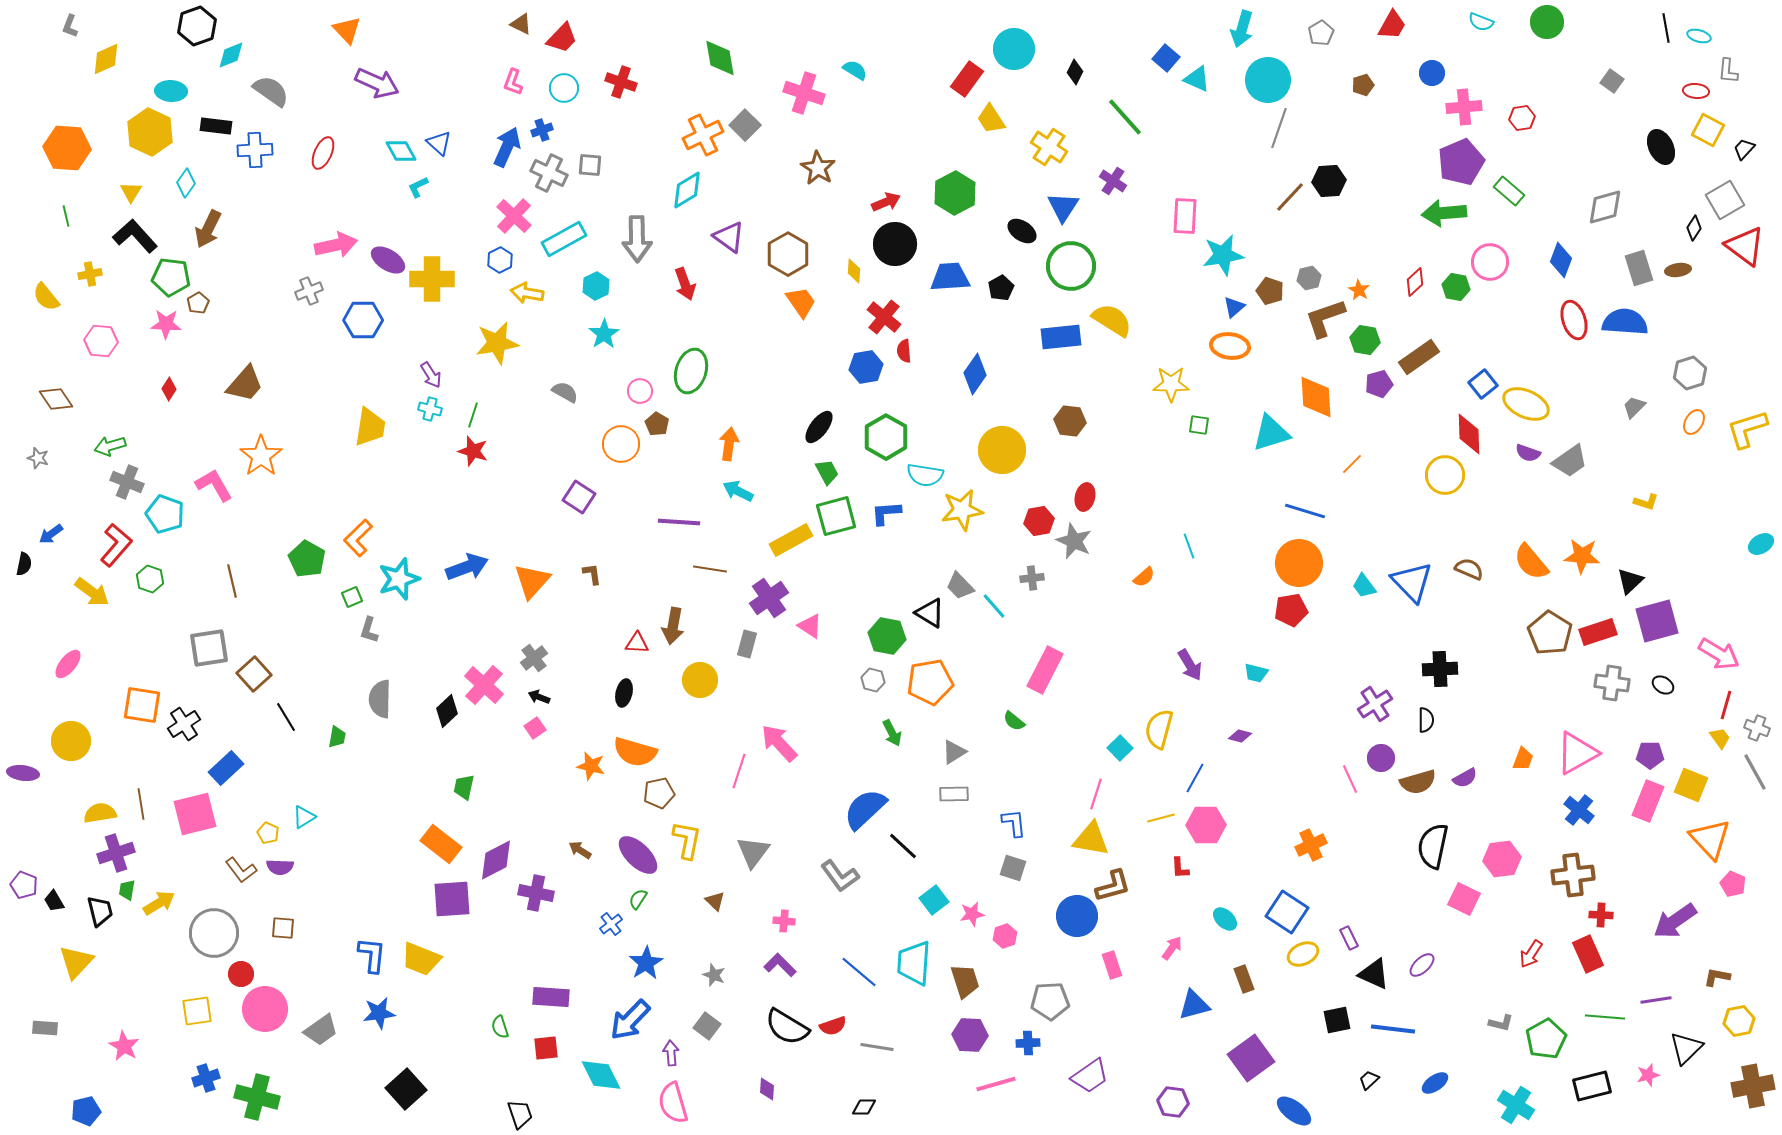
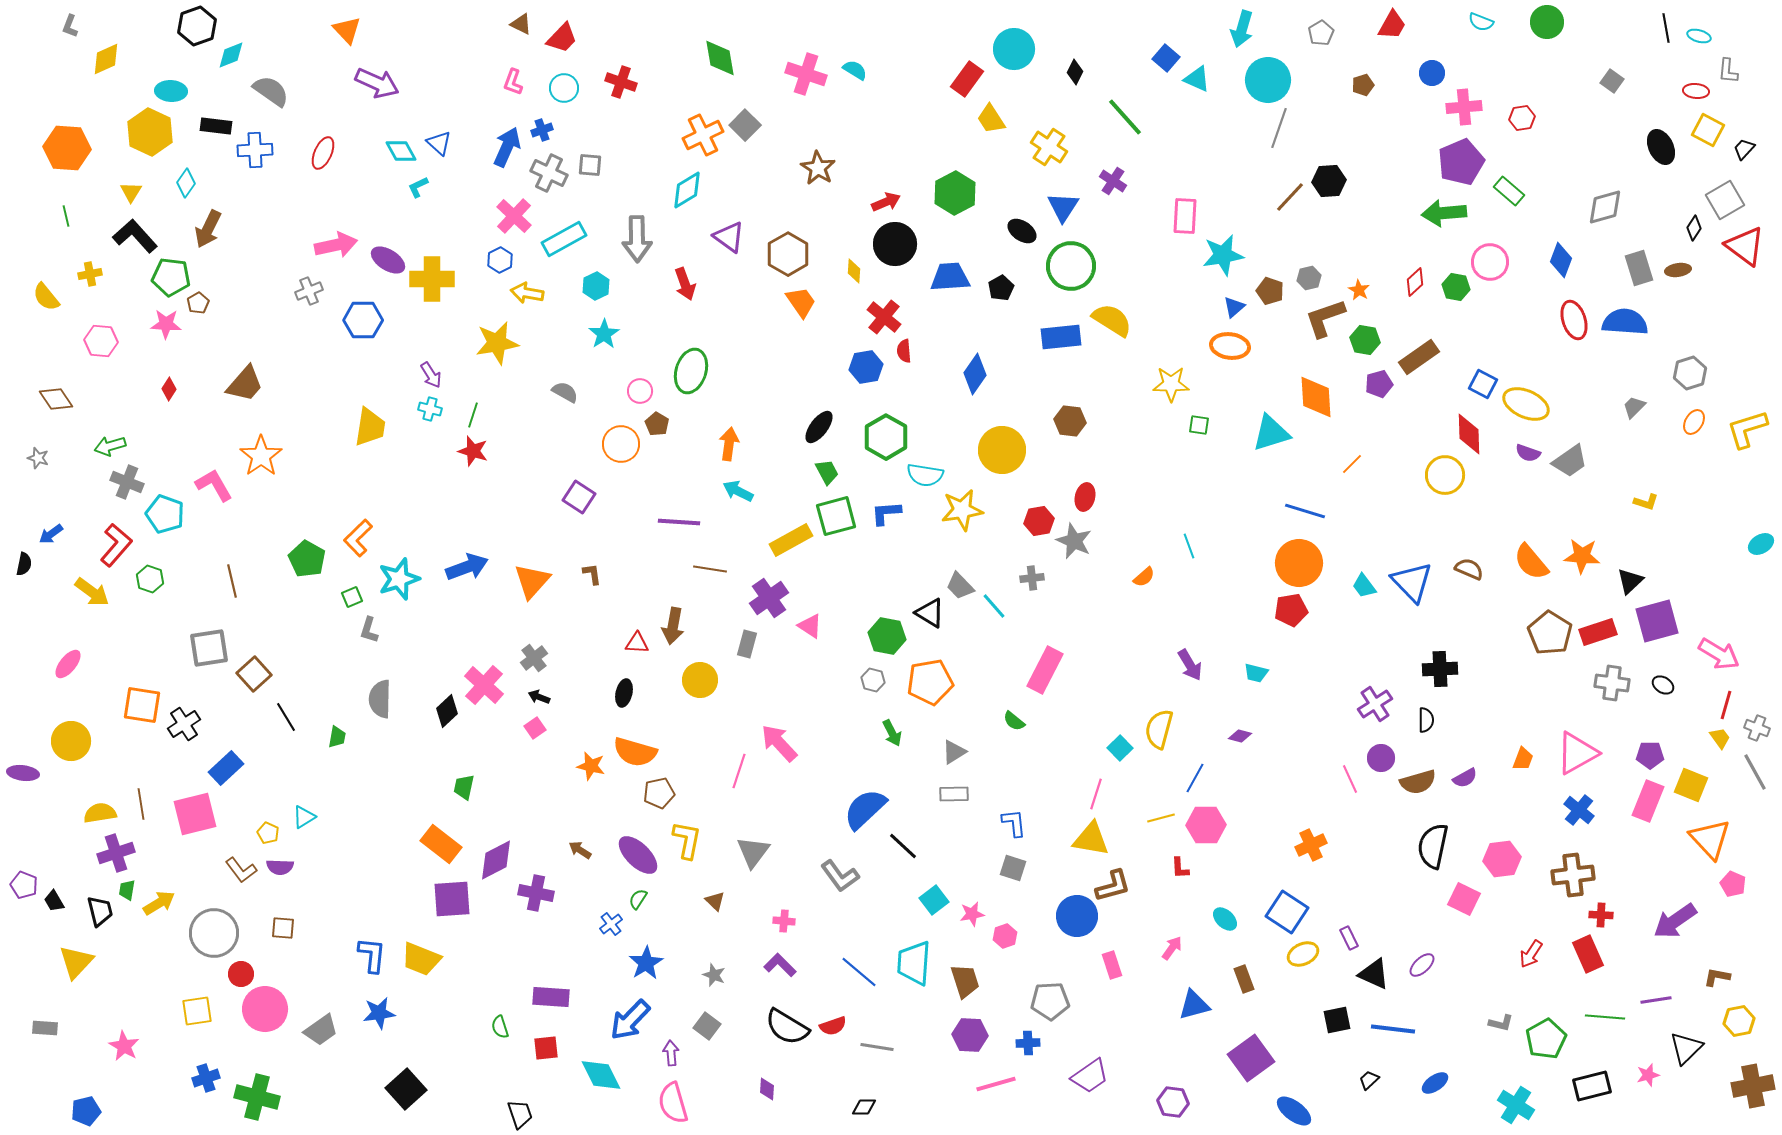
pink cross at (804, 93): moved 2 px right, 19 px up
blue square at (1483, 384): rotated 24 degrees counterclockwise
